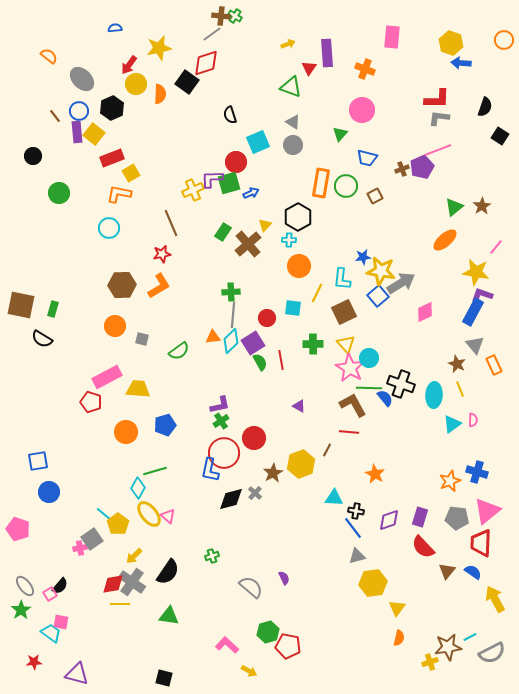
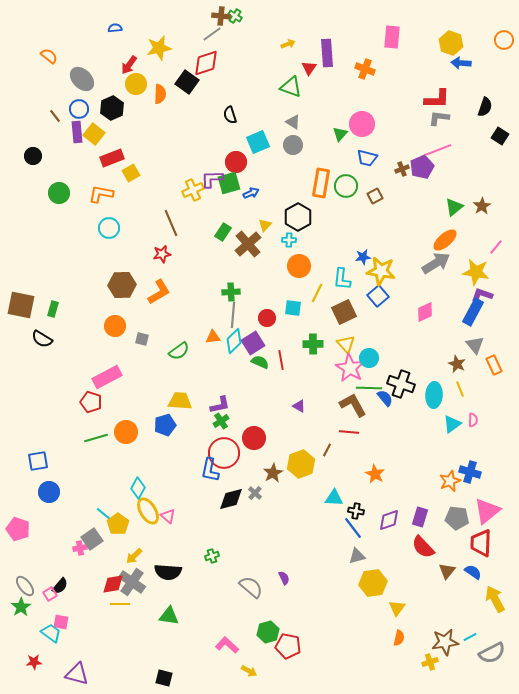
pink circle at (362, 110): moved 14 px down
blue circle at (79, 111): moved 2 px up
orange L-shape at (119, 194): moved 18 px left
gray arrow at (401, 283): moved 35 px right, 20 px up
orange L-shape at (159, 286): moved 6 px down
cyan diamond at (231, 341): moved 3 px right
green semicircle at (260, 362): rotated 36 degrees counterclockwise
yellow trapezoid at (138, 389): moved 42 px right, 12 px down
green line at (155, 471): moved 59 px left, 33 px up
blue cross at (477, 472): moved 7 px left
yellow ellipse at (149, 514): moved 1 px left, 3 px up; rotated 8 degrees clockwise
black semicircle at (168, 572): rotated 60 degrees clockwise
green star at (21, 610): moved 3 px up
brown star at (448, 647): moved 3 px left, 5 px up
